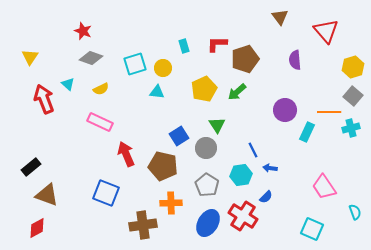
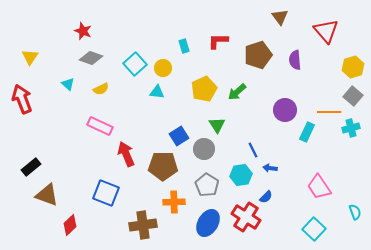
red L-shape at (217, 44): moved 1 px right, 3 px up
brown pentagon at (245, 59): moved 13 px right, 4 px up
cyan square at (135, 64): rotated 25 degrees counterclockwise
red arrow at (44, 99): moved 22 px left
pink rectangle at (100, 122): moved 4 px down
gray circle at (206, 148): moved 2 px left, 1 px down
brown pentagon at (163, 166): rotated 12 degrees counterclockwise
pink trapezoid at (324, 187): moved 5 px left
orange cross at (171, 203): moved 3 px right, 1 px up
red cross at (243, 216): moved 3 px right, 1 px down
red diamond at (37, 228): moved 33 px right, 3 px up; rotated 15 degrees counterclockwise
cyan square at (312, 229): moved 2 px right; rotated 20 degrees clockwise
